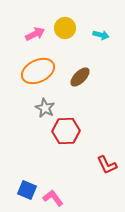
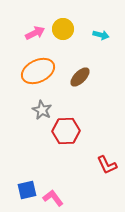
yellow circle: moved 2 px left, 1 px down
pink arrow: moved 1 px up
gray star: moved 3 px left, 2 px down
blue square: rotated 36 degrees counterclockwise
